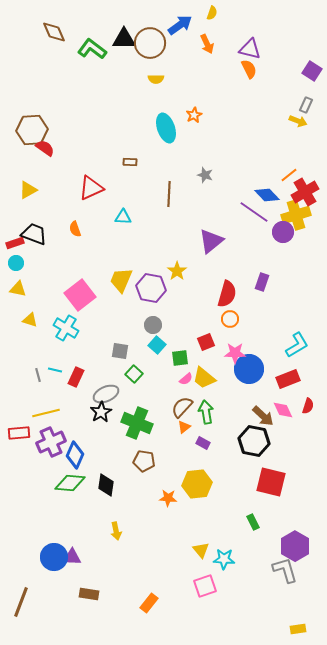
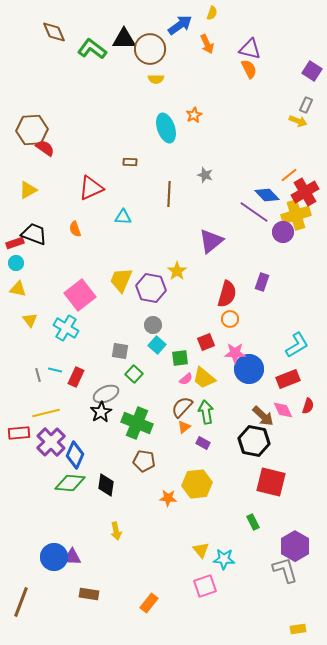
brown circle at (150, 43): moved 6 px down
yellow triangle at (30, 320): rotated 35 degrees clockwise
purple cross at (51, 442): rotated 20 degrees counterclockwise
